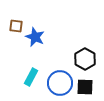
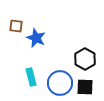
blue star: moved 1 px right, 1 px down
cyan rectangle: rotated 42 degrees counterclockwise
